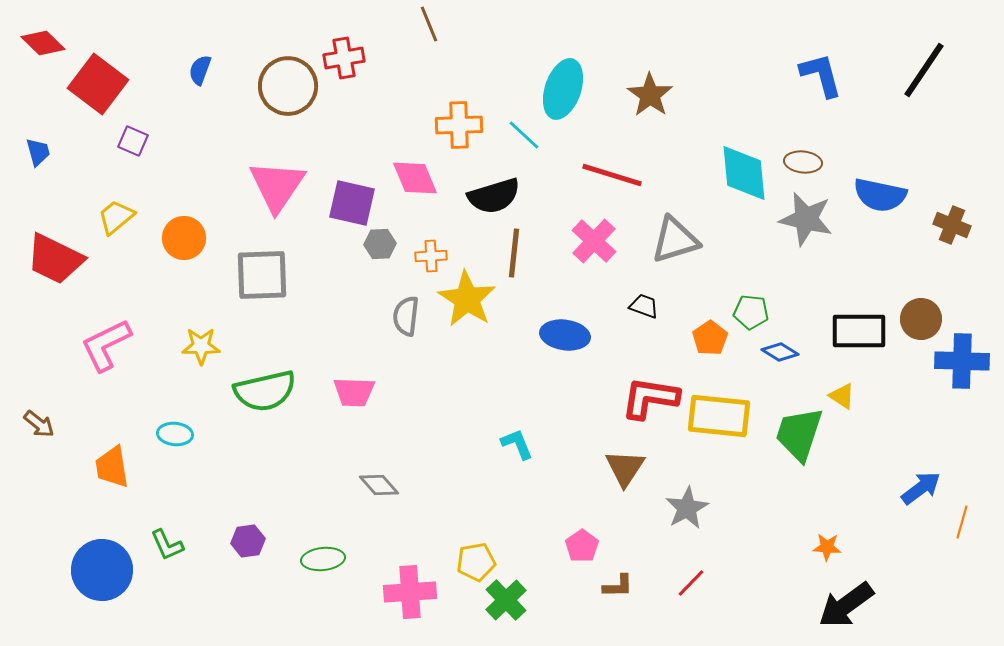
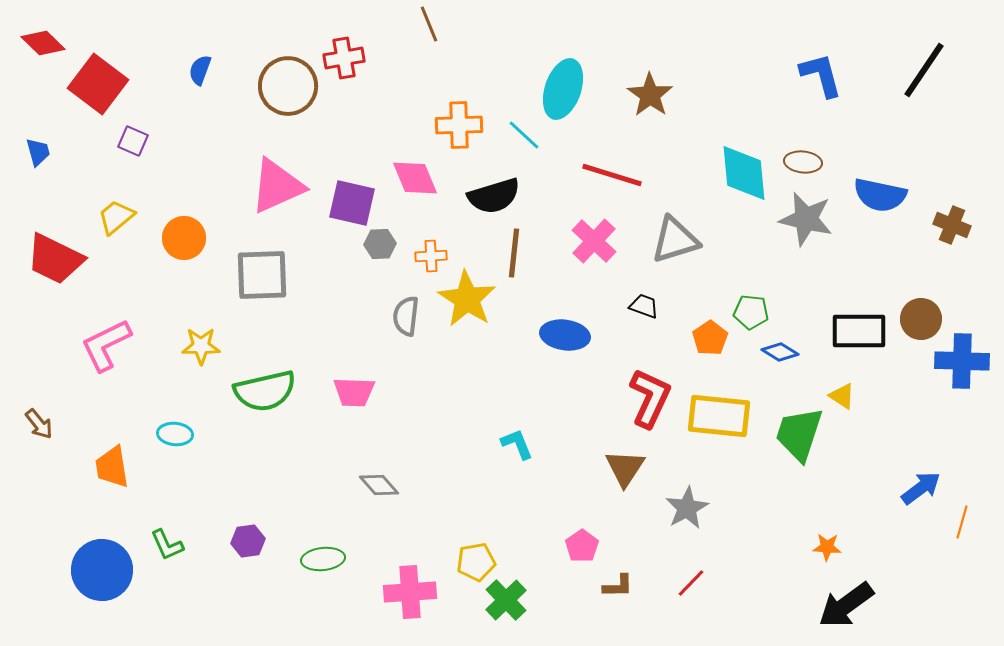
pink triangle at (277, 186): rotated 32 degrees clockwise
red L-shape at (650, 398): rotated 106 degrees clockwise
brown arrow at (39, 424): rotated 12 degrees clockwise
